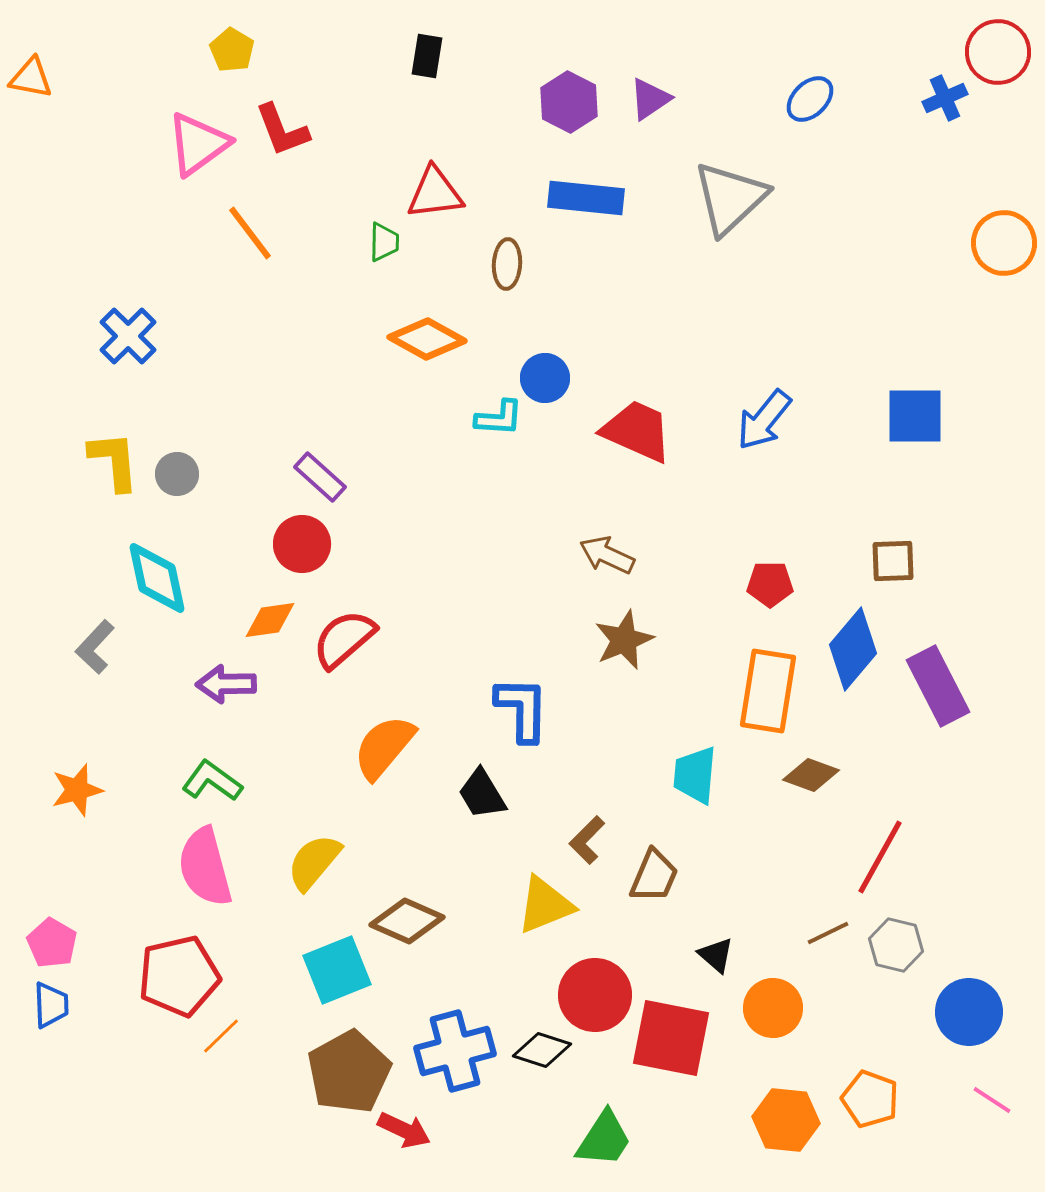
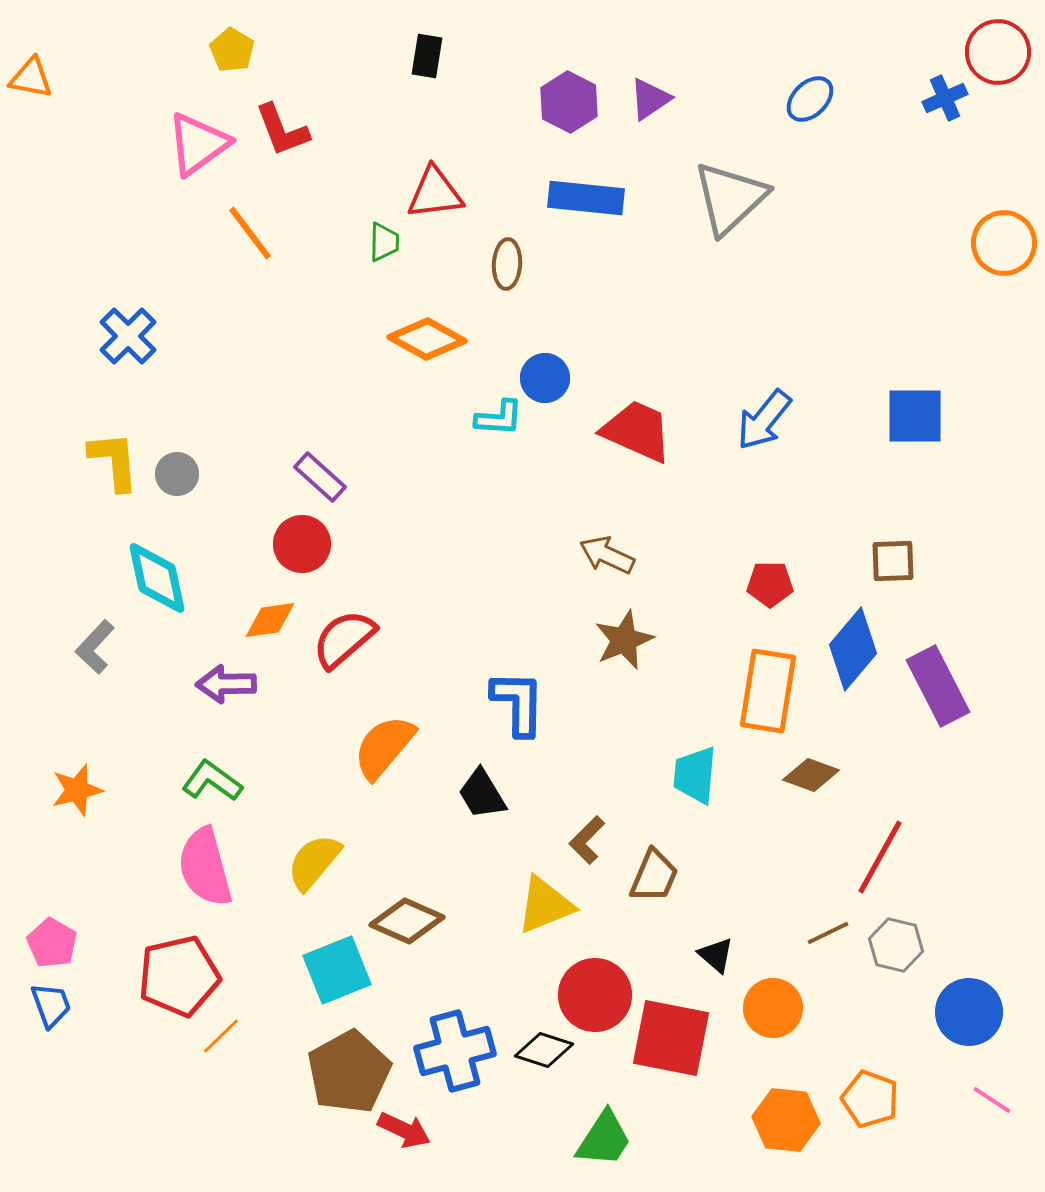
blue L-shape at (522, 709): moved 4 px left, 6 px up
blue trapezoid at (51, 1005): rotated 18 degrees counterclockwise
black diamond at (542, 1050): moved 2 px right
